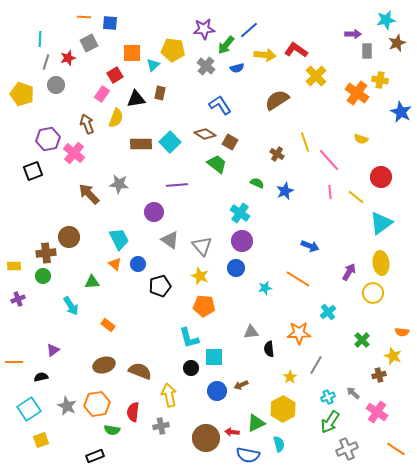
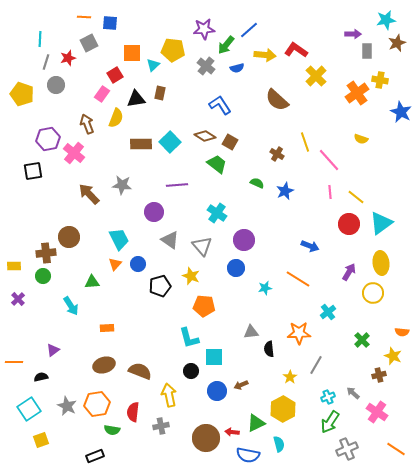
orange cross at (357, 93): rotated 20 degrees clockwise
brown semicircle at (277, 100): rotated 105 degrees counterclockwise
brown diamond at (205, 134): moved 2 px down
black square at (33, 171): rotated 12 degrees clockwise
red circle at (381, 177): moved 32 px left, 47 px down
gray star at (119, 184): moved 3 px right, 1 px down
cyan cross at (240, 213): moved 23 px left
purple circle at (242, 241): moved 2 px right, 1 px up
orange triangle at (115, 264): rotated 32 degrees clockwise
yellow star at (200, 276): moved 9 px left
purple cross at (18, 299): rotated 24 degrees counterclockwise
orange rectangle at (108, 325): moved 1 px left, 3 px down; rotated 40 degrees counterclockwise
black circle at (191, 368): moved 3 px down
